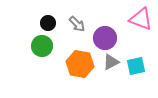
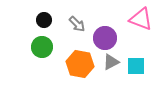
black circle: moved 4 px left, 3 px up
green circle: moved 1 px down
cyan square: rotated 12 degrees clockwise
